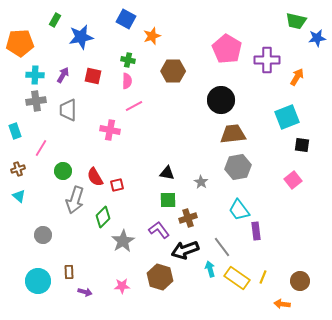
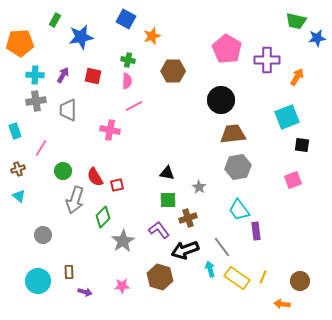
pink square at (293, 180): rotated 18 degrees clockwise
gray star at (201, 182): moved 2 px left, 5 px down
